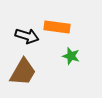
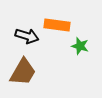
orange rectangle: moved 2 px up
green star: moved 9 px right, 10 px up
